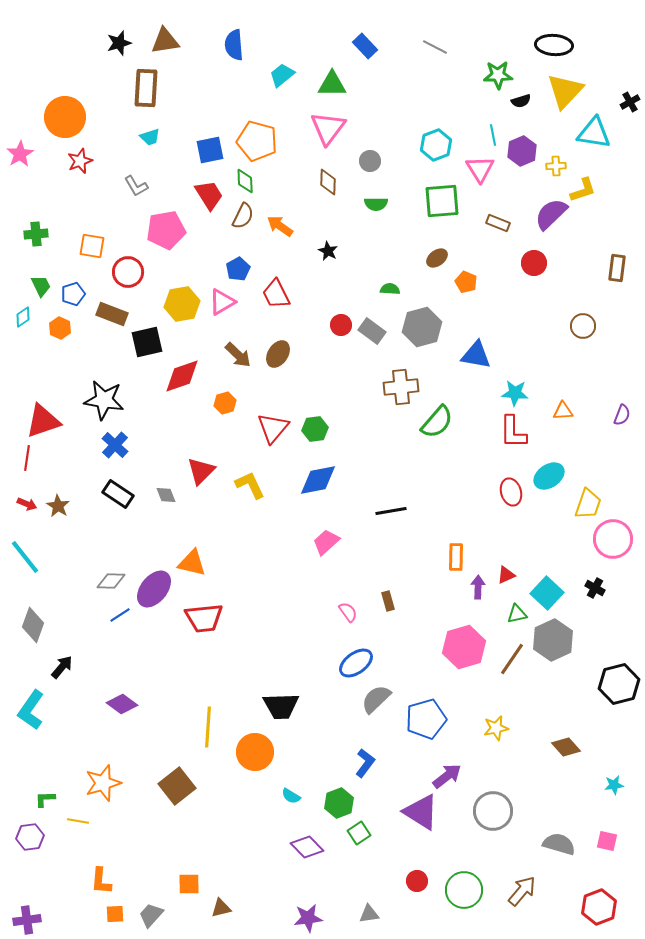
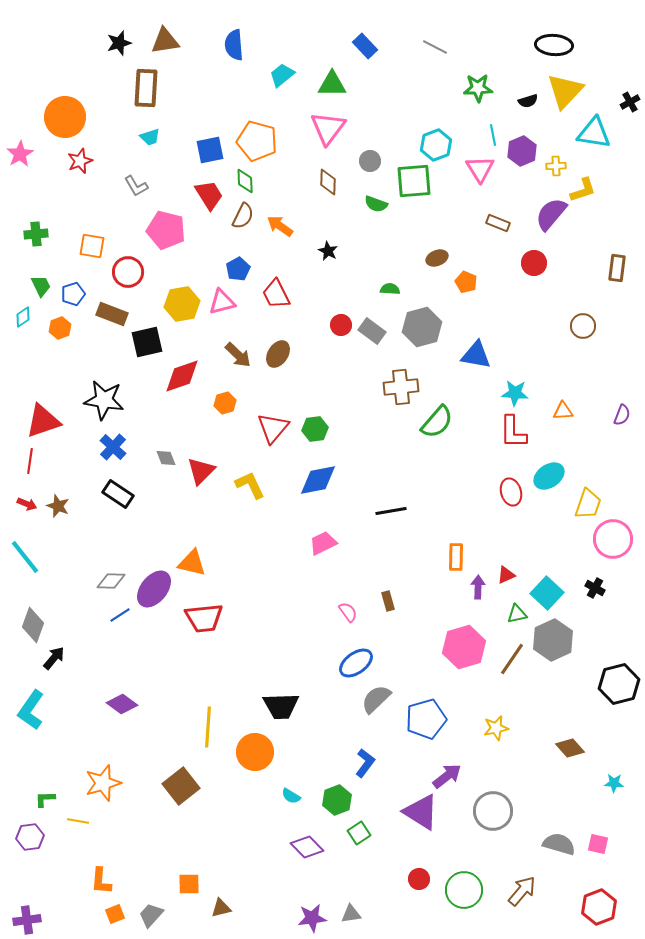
green star at (498, 75): moved 20 px left, 13 px down
black semicircle at (521, 101): moved 7 px right
green square at (442, 201): moved 28 px left, 20 px up
green semicircle at (376, 204): rotated 20 degrees clockwise
purple semicircle at (551, 214): rotated 6 degrees counterclockwise
pink pentagon at (166, 230): rotated 24 degrees clockwise
brown ellipse at (437, 258): rotated 15 degrees clockwise
pink triangle at (222, 302): rotated 16 degrees clockwise
orange hexagon at (60, 328): rotated 15 degrees clockwise
blue cross at (115, 445): moved 2 px left, 2 px down
red line at (27, 458): moved 3 px right, 3 px down
gray diamond at (166, 495): moved 37 px up
brown star at (58, 506): rotated 10 degrees counterclockwise
pink trapezoid at (326, 542): moved 3 px left, 1 px down; rotated 16 degrees clockwise
black arrow at (62, 667): moved 8 px left, 9 px up
brown diamond at (566, 747): moved 4 px right, 1 px down
cyan star at (614, 785): moved 2 px up; rotated 12 degrees clockwise
brown square at (177, 786): moved 4 px right
green hexagon at (339, 803): moved 2 px left, 3 px up
pink square at (607, 841): moved 9 px left, 3 px down
red circle at (417, 881): moved 2 px right, 2 px up
orange square at (115, 914): rotated 18 degrees counterclockwise
gray triangle at (369, 914): moved 18 px left
purple star at (308, 918): moved 4 px right
